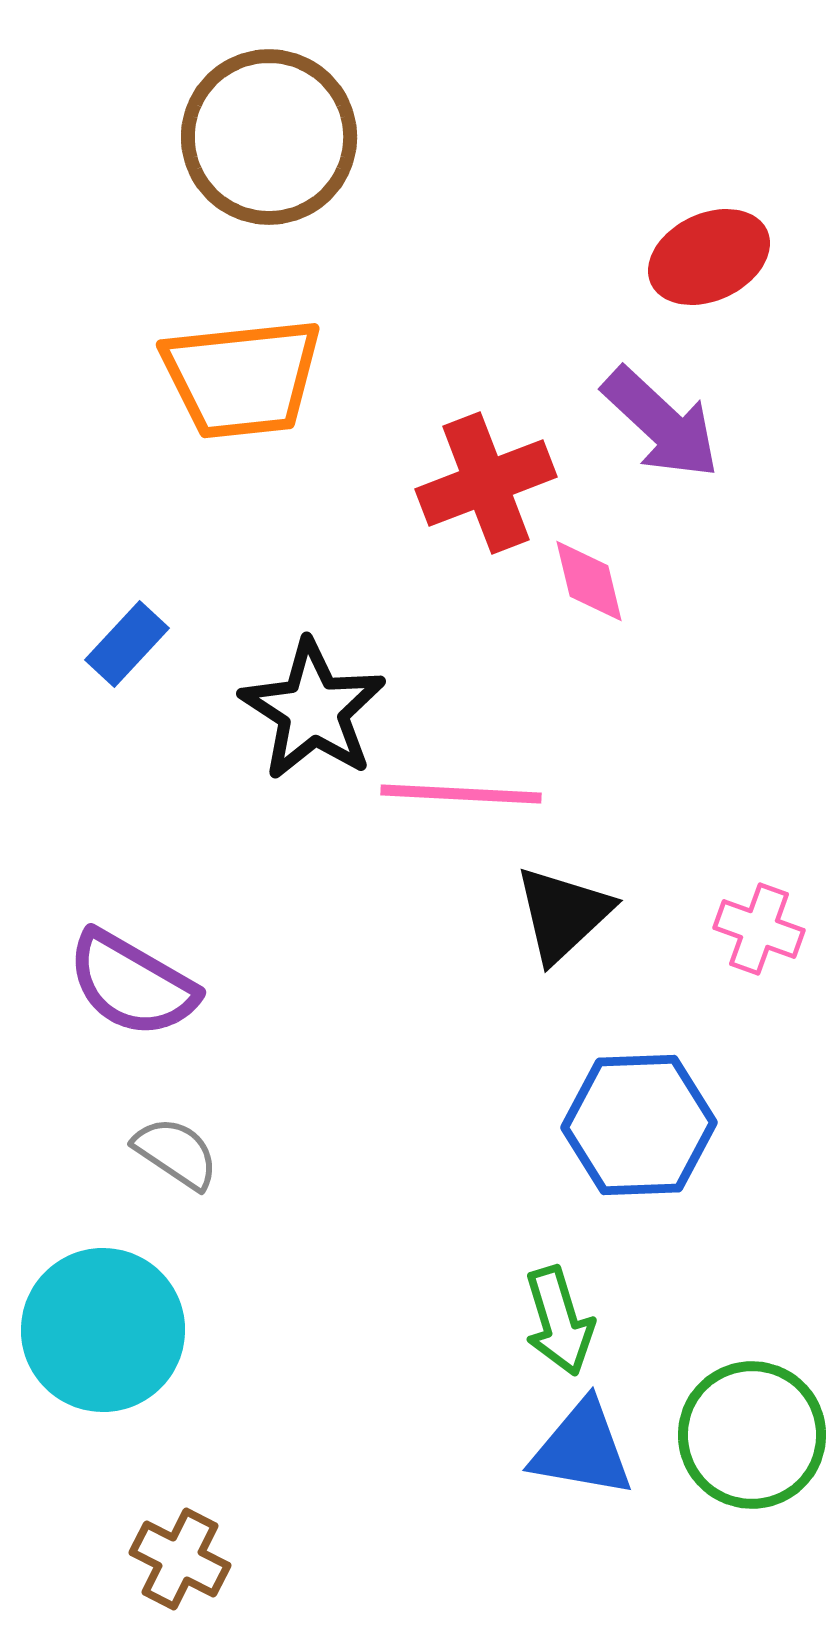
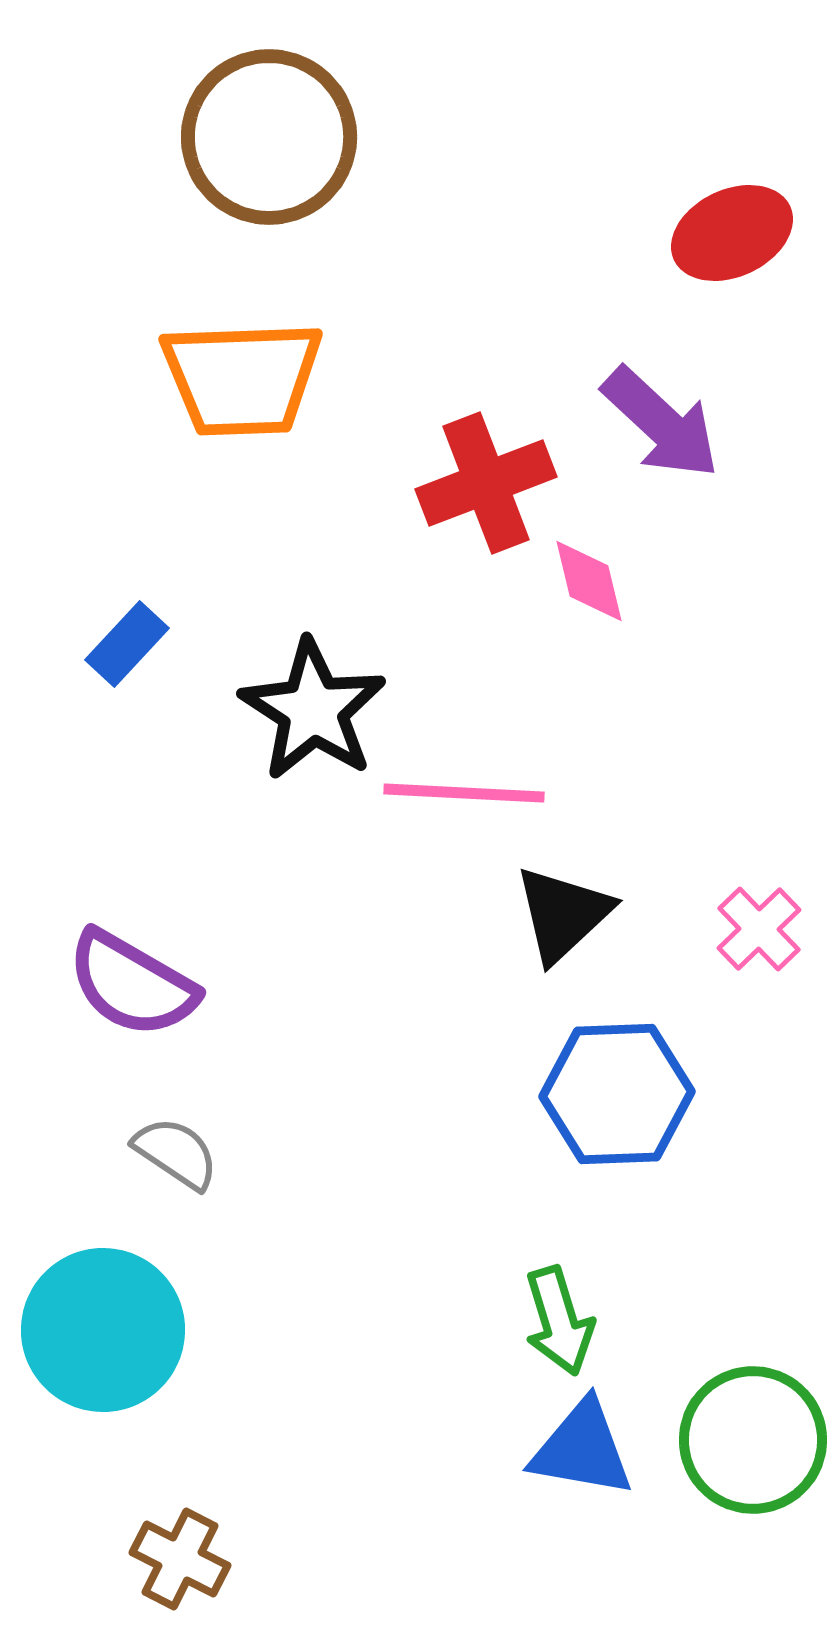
red ellipse: moved 23 px right, 24 px up
orange trapezoid: rotated 4 degrees clockwise
pink line: moved 3 px right, 1 px up
pink cross: rotated 26 degrees clockwise
blue hexagon: moved 22 px left, 31 px up
green circle: moved 1 px right, 5 px down
